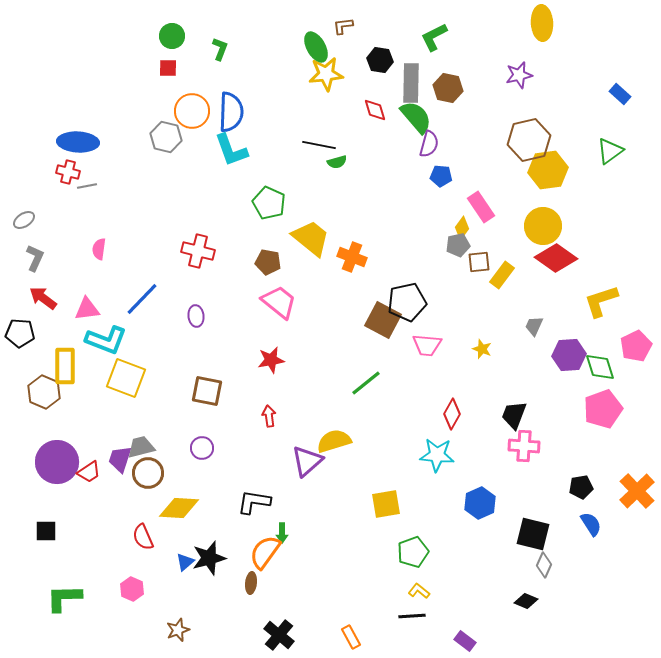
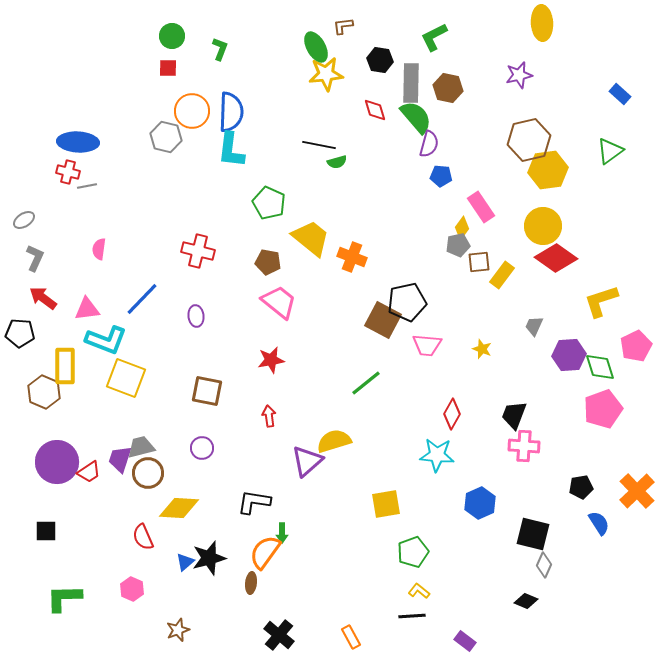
cyan L-shape at (231, 150): rotated 27 degrees clockwise
blue semicircle at (591, 524): moved 8 px right, 1 px up
